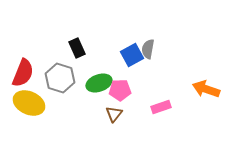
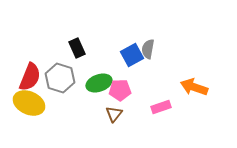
red semicircle: moved 7 px right, 4 px down
orange arrow: moved 12 px left, 2 px up
